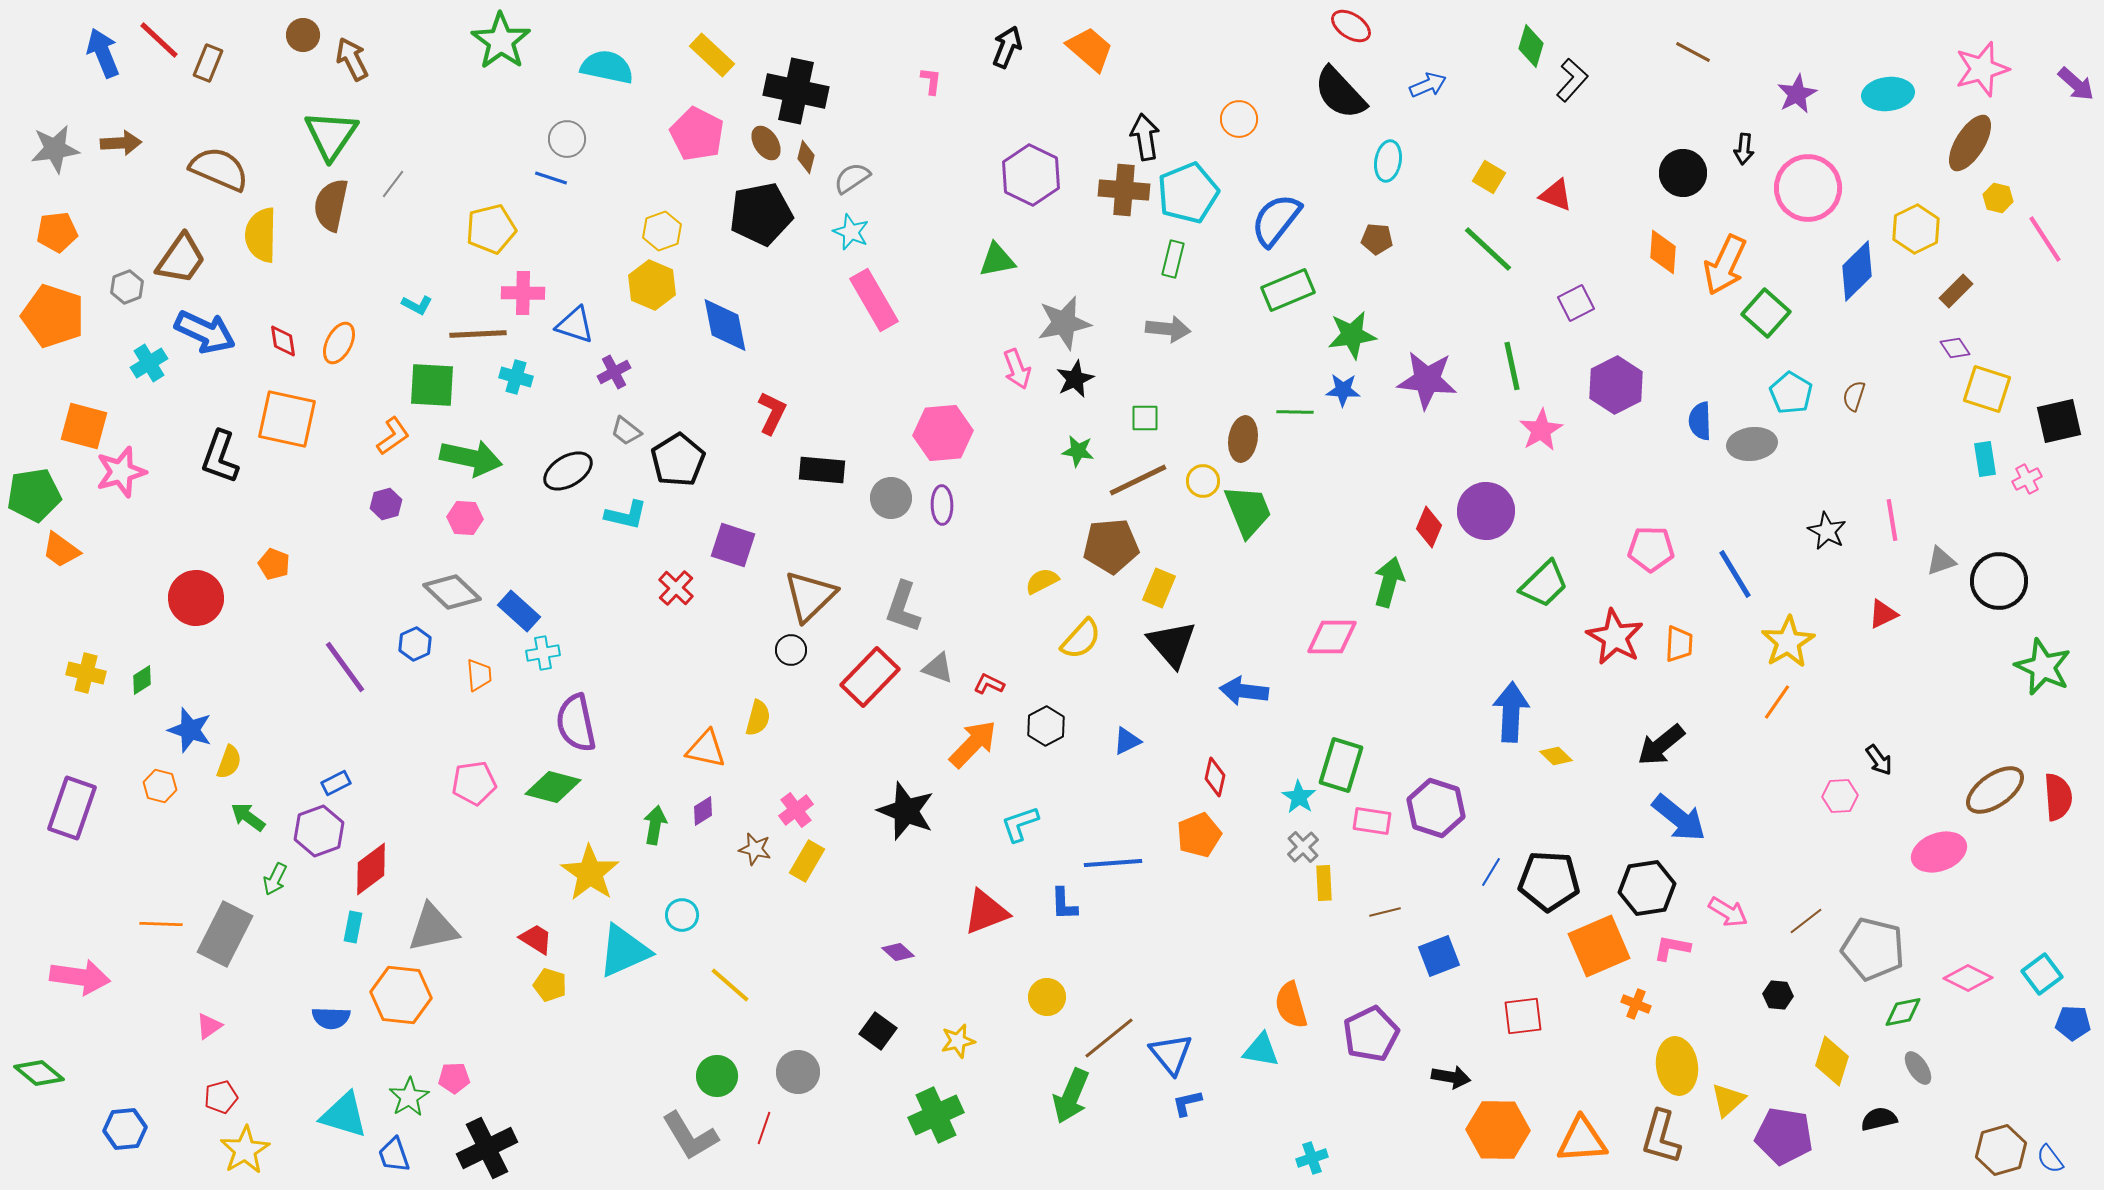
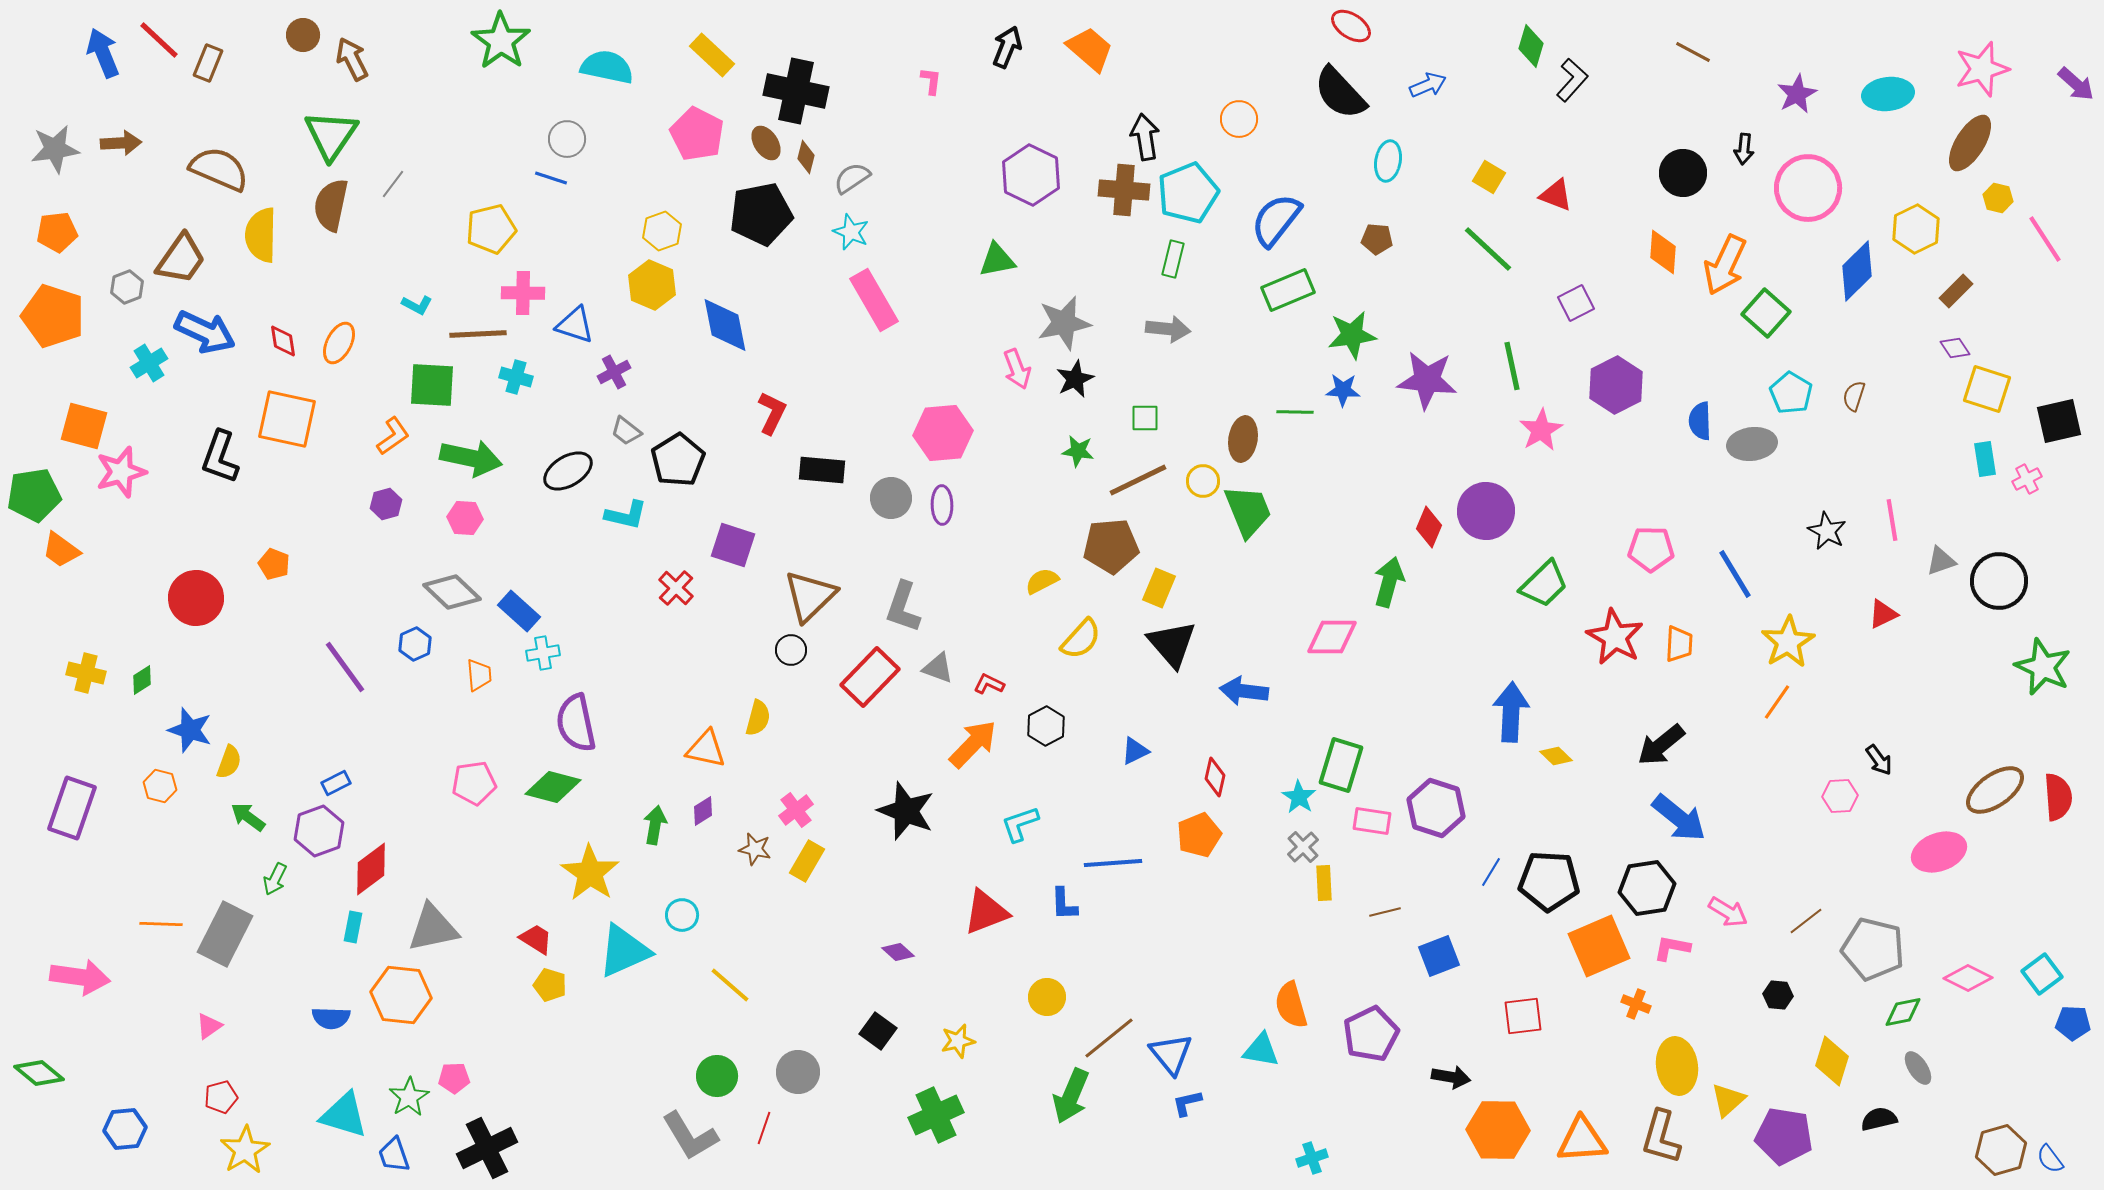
blue triangle at (1127, 741): moved 8 px right, 10 px down
